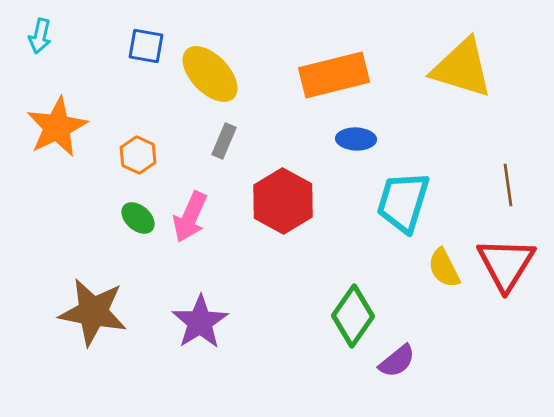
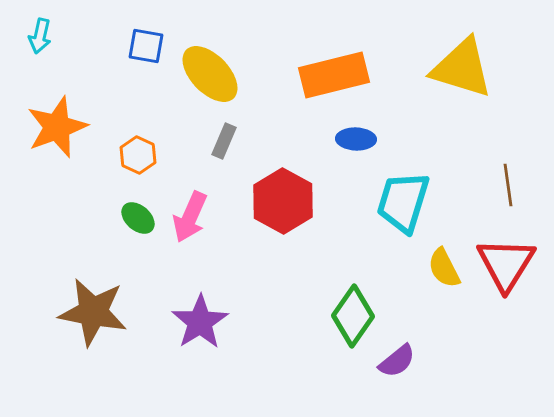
orange star: rotated 6 degrees clockwise
